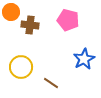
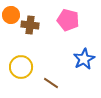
orange circle: moved 3 px down
